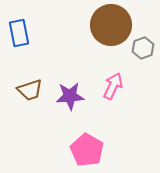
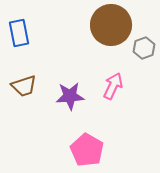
gray hexagon: moved 1 px right
brown trapezoid: moved 6 px left, 4 px up
